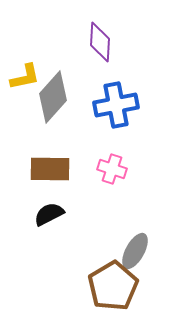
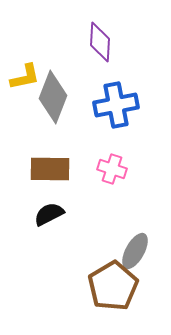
gray diamond: rotated 21 degrees counterclockwise
